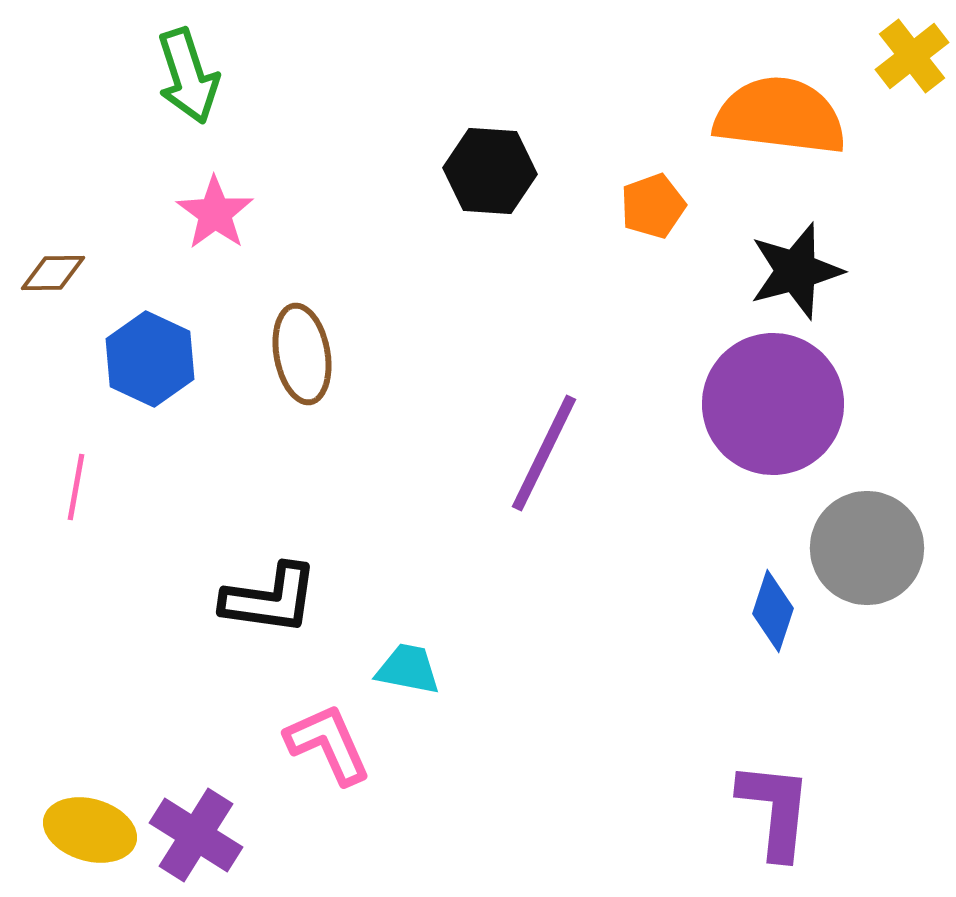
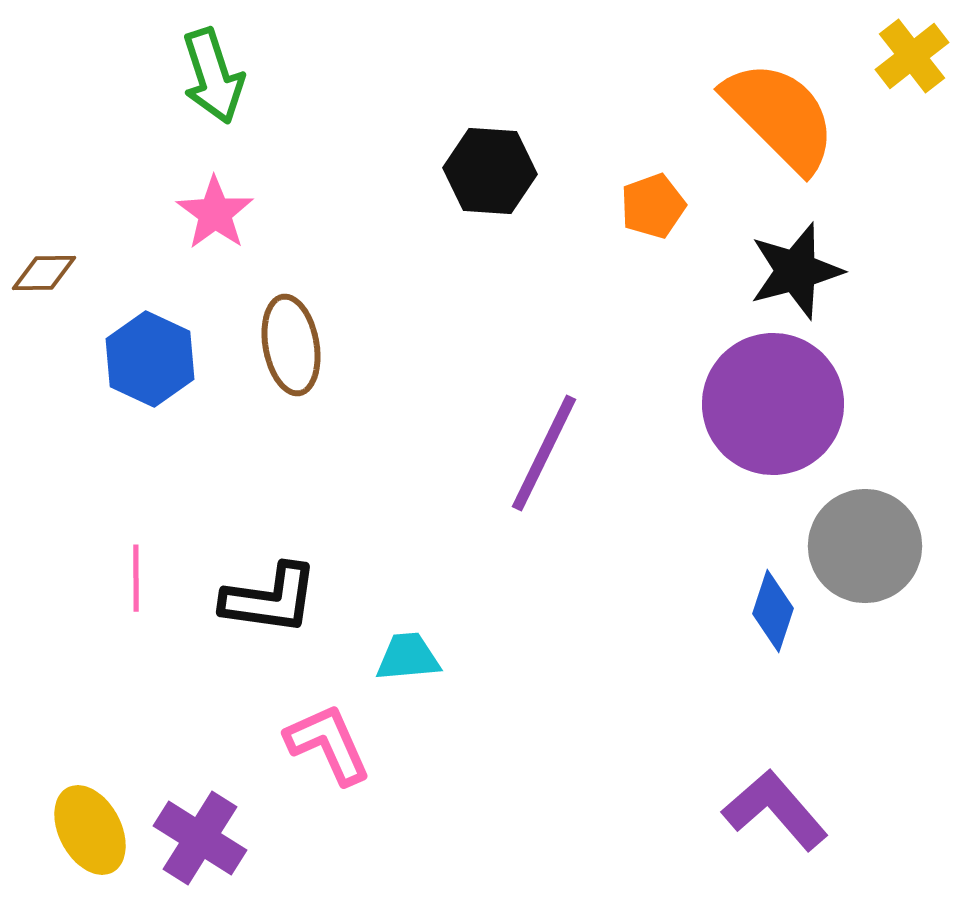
green arrow: moved 25 px right
orange semicircle: rotated 38 degrees clockwise
brown diamond: moved 9 px left
brown ellipse: moved 11 px left, 9 px up
pink line: moved 60 px right, 91 px down; rotated 10 degrees counterclockwise
gray circle: moved 2 px left, 2 px up
cyan trapezoid: moved 12 px up; rotated 16 degrees counterclockwise
purple L-shape: rotated 47 degrees counterclockwise
yellow ellipse: rotated 46 degrees clockwise
purple cross: moved 4 px right, 3 px down
